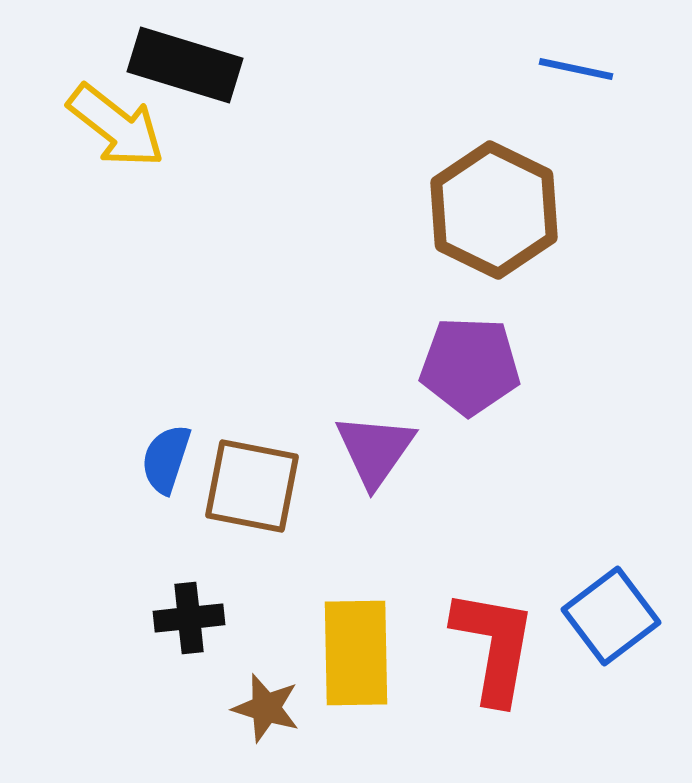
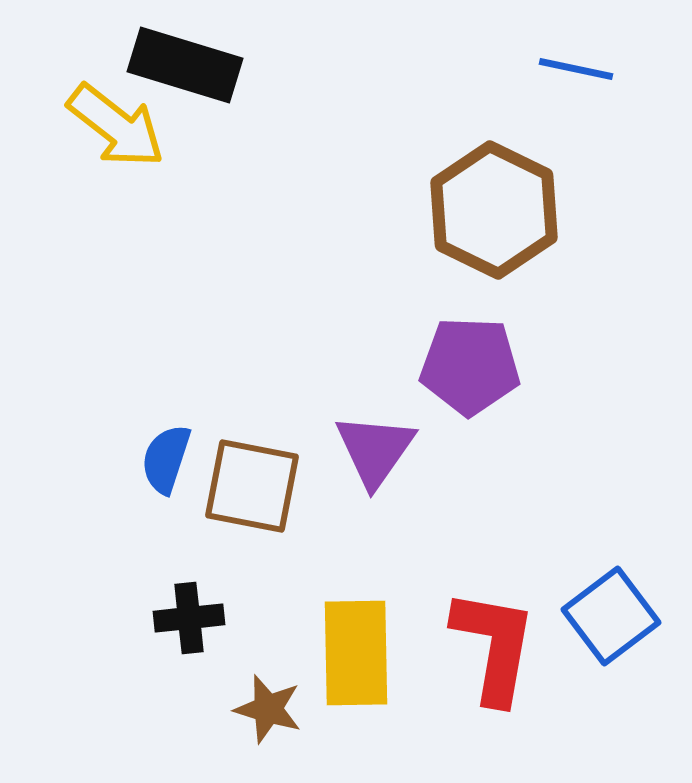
brown star: moved 2 px right, 1 px down
